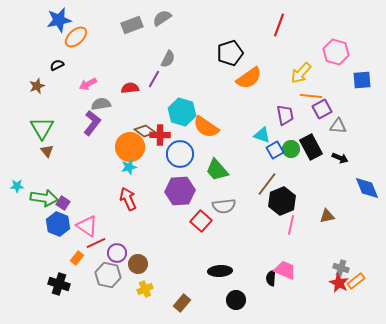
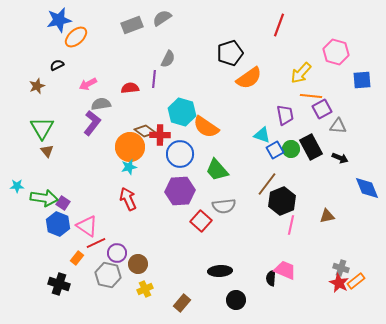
purple line at (154, 79): rotated 24 degrees counterclockwise
